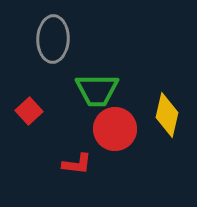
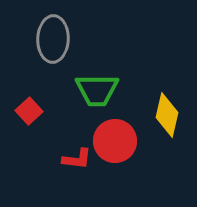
red circle: moved 12 px down
red L-shape: moved 5 px up
